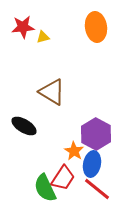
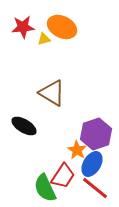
orange ellipse: moved 34 px left; rotated 56 degrees counterclockwise
yellow triangle: moved 1 px right, 2 px down
brown triangle: moved 1 px down
purple hexagon: rotated 12 degrees clockwise
orange star: moved 3 px right, 1 px up
blue ellipse: rotated 20 degrees clockwise
red trapezoid: moved 2 px up
red line: moved 2 px left, 1 px up
